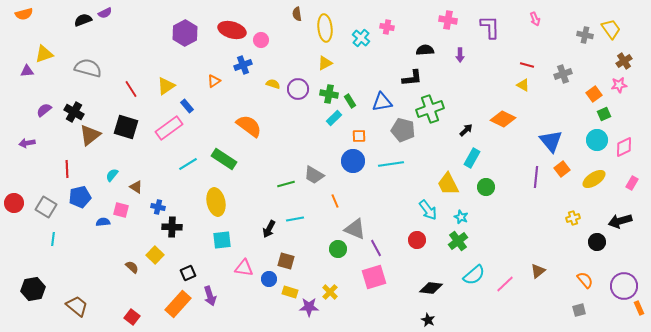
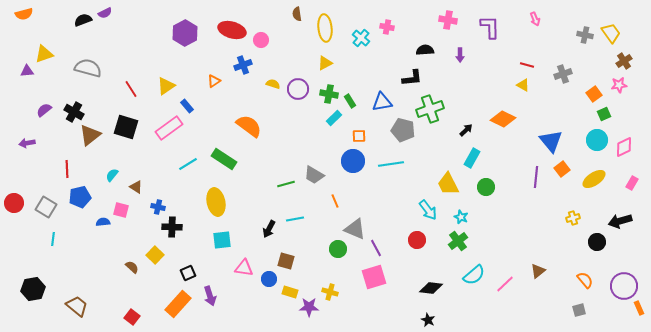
yellow trapezoid at (611, 29): moved 4 px down
yellow cross at (330, 292): rotated 28 degrees counterclockwise
